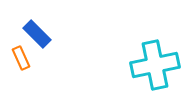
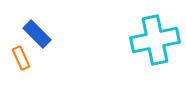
cyan cross: moved 25 px up
